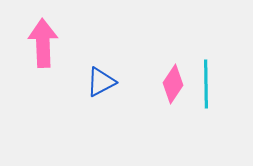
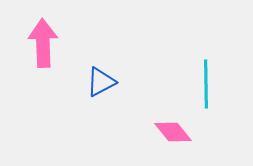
pink diamond: moved 48 px down; rotated 72 degrees counterclockwise
